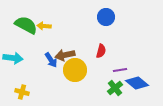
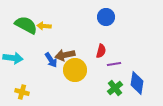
purple line: moved 6 px left, 6 px up
blue diamond: rotated 60 degrees clockwise
